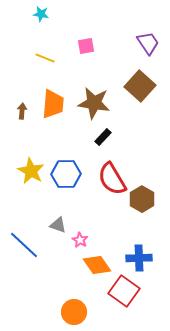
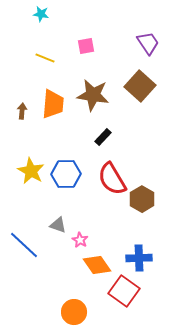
brown star: moved 1 px left, 8 px up
